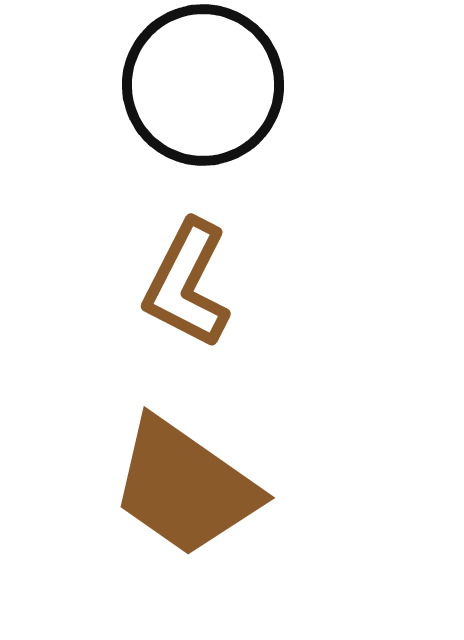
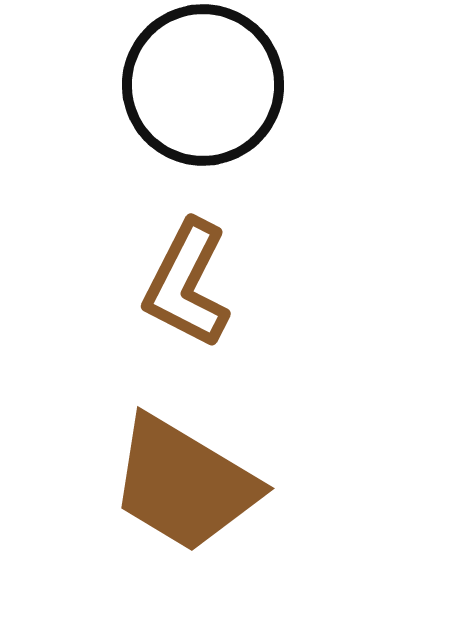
brown trapezoid: moved 1 px left, 3 px up; rotated 4 degrees counterclockwise
